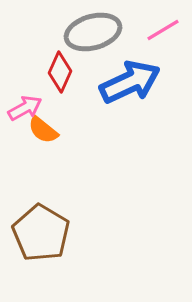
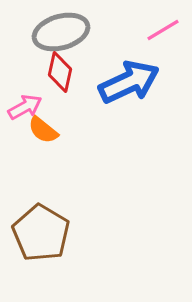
gray ellipse: moved 32 px left
red diamond: rotated 12 degrees counterclockwise
blue arrow: moved 1 px left
pink arrow: moved 1 px up
